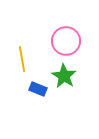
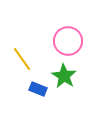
pink circle: moved 2 px right
yellow line: rotated 25 degrees counterclockwise
